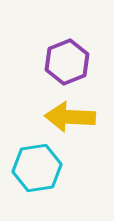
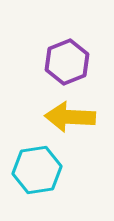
cyan hexagon: moved 2 px down
